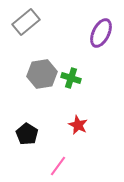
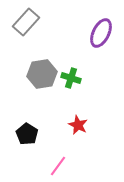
gray rectangle: rotated 8 degrees counterclockwise
